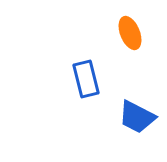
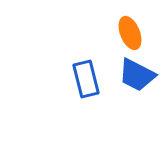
blue trapezoid: moved 42 px up
